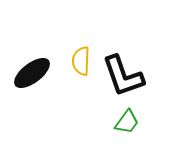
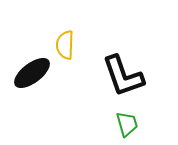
yellow semicircle: moved 16 px left, 16 px up
green trapezoid: moved 2 px down; rotated 52 degrees counterclockwise
